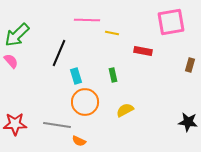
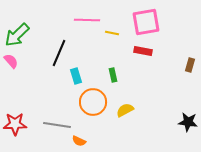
pink square: moved 25 px left
orange circle: moved 8 px right
